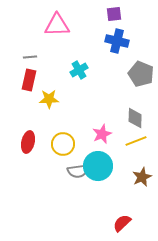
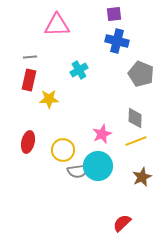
yellow circle: moved 6 px down
